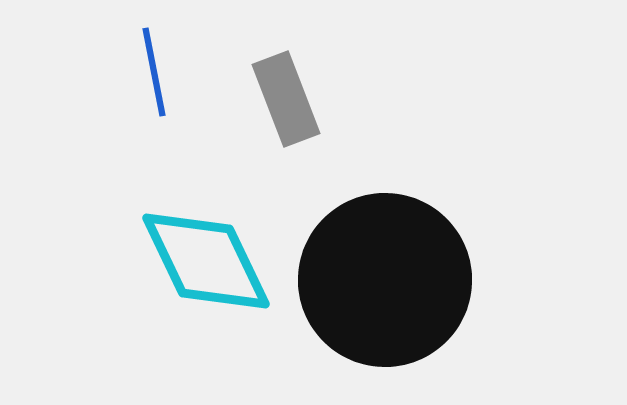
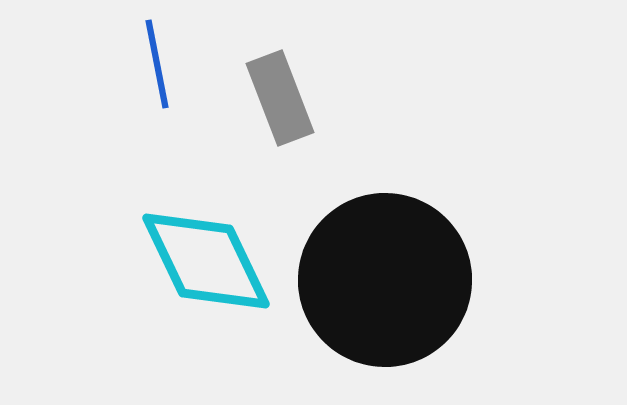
blue line: moved 3 px right, 8 px up
gray rectangle: moved 6 px left, 1 px up
